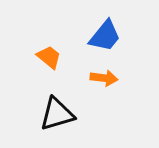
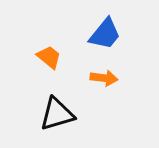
blue trapezoid: moved 2 px up
